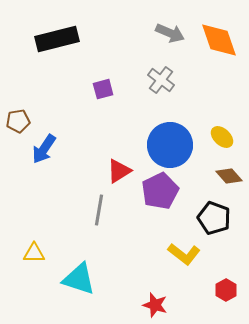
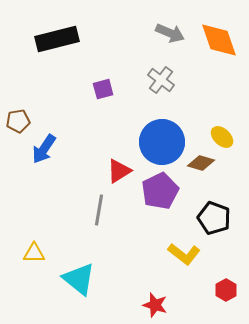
blue circle: moved 8 px left, 3 px up
brown diamond: moved 28 px left, 13 px up; rotated 32 degrees counterclockwise
cyan triangle: rotated 21 degrees clockwise
